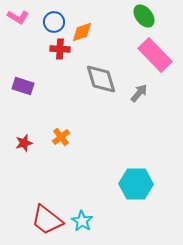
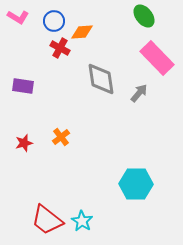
blue circle: moved 1 px up
orange diamond: rotated 15 degrees clockwise
red cross: moved 1 px up; rotated 24 degrees clockwise
pink rectangle: moved 2 px right, 3 px down
gray diamond: rotated 8 degrees clockwise
purple rectangle: rotated 10 degrees counterclockwise
